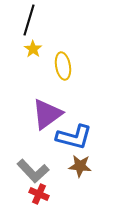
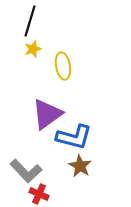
black line: moved 1 px right, 1 px down
yellow star: rotated 18 degrees clockwise
brown star: rotated 25 degrees clockwise
gray L-shape: moved 7 px left
